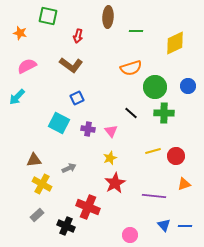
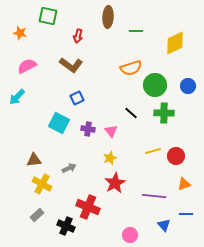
green circle: moved 2 px up
blue line: moved 1 px right, 12 px up
